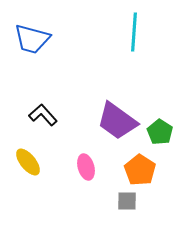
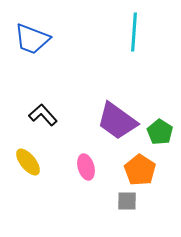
blue trapezoid: rotated 6 degrees clockwise
